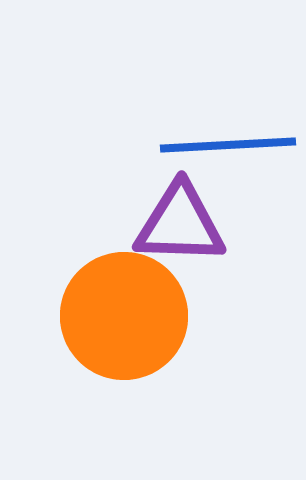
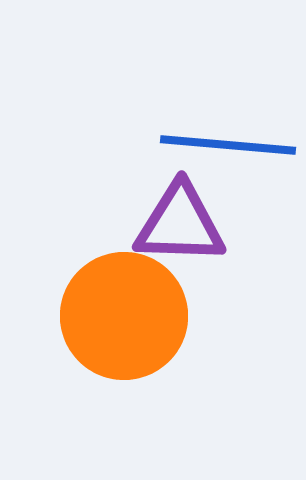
blue line: rotated 8 degrees clockwise
